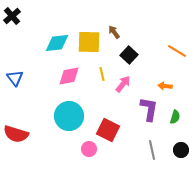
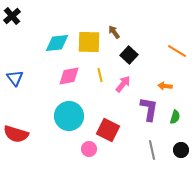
yellow line: moved 2 px left, 1 px down
